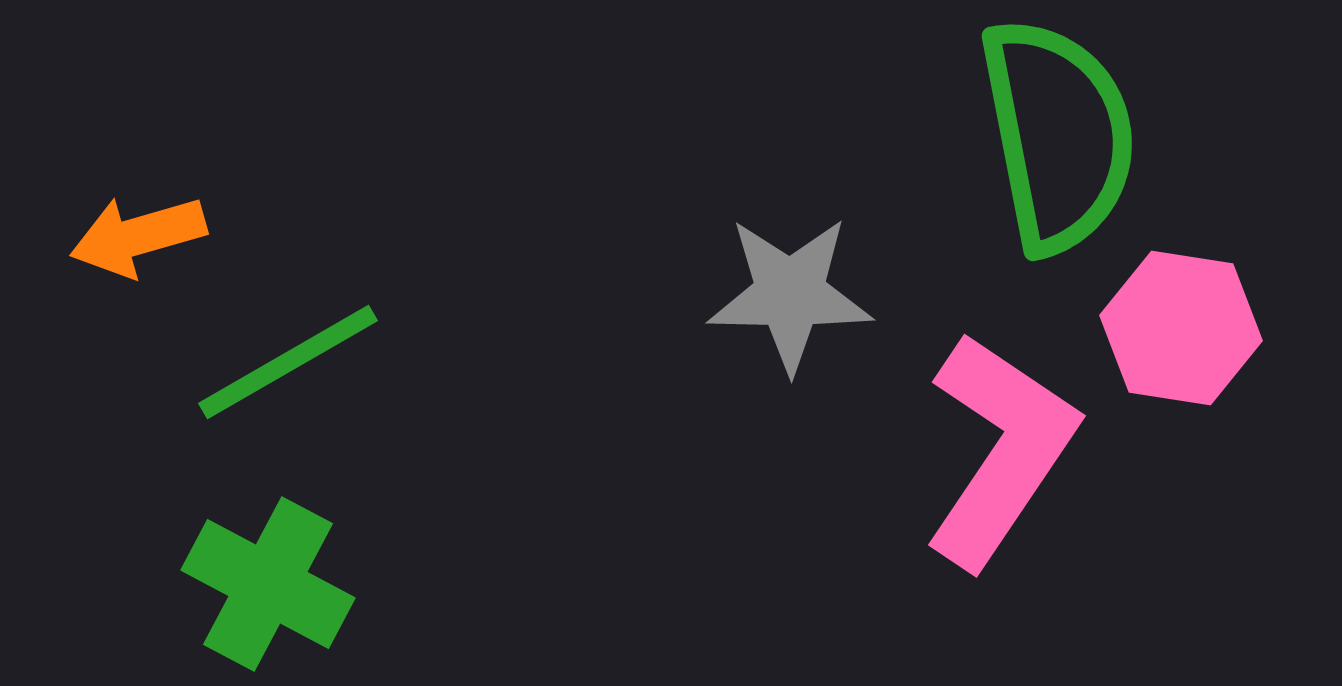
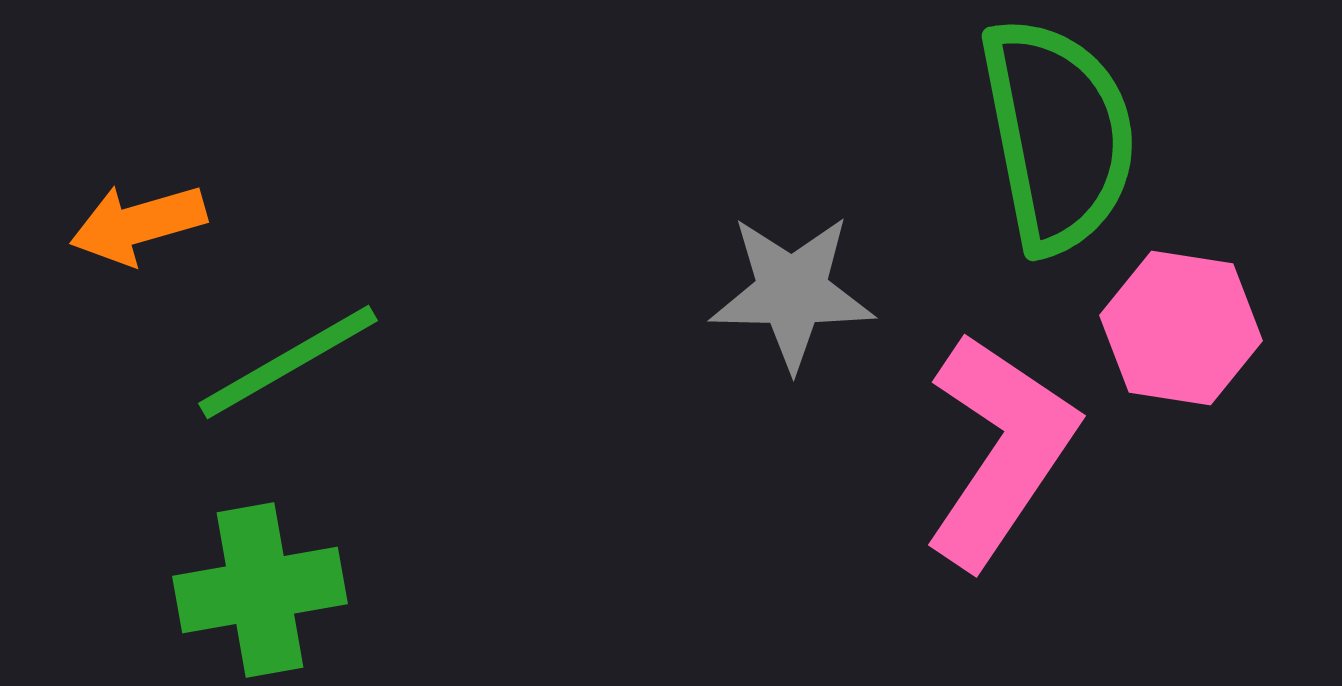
orange arrow: moved 12 px up
gray star: moved 2 px right, 2 px up
green cross: moved 8 px left, 6 px down; rotated 38 degrees counterclockwise
